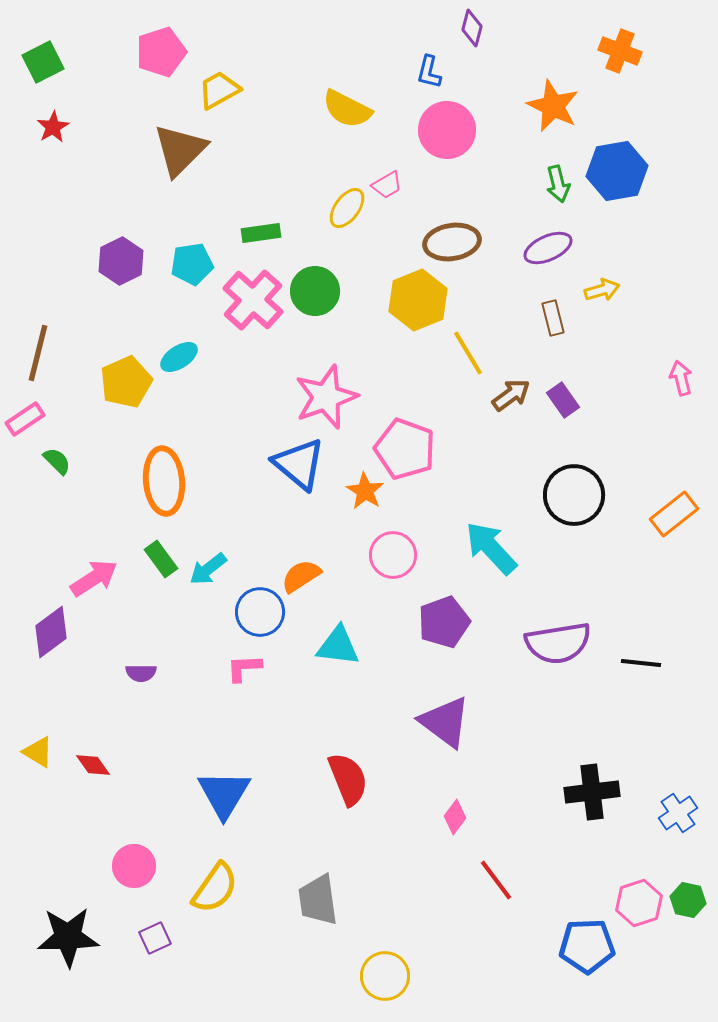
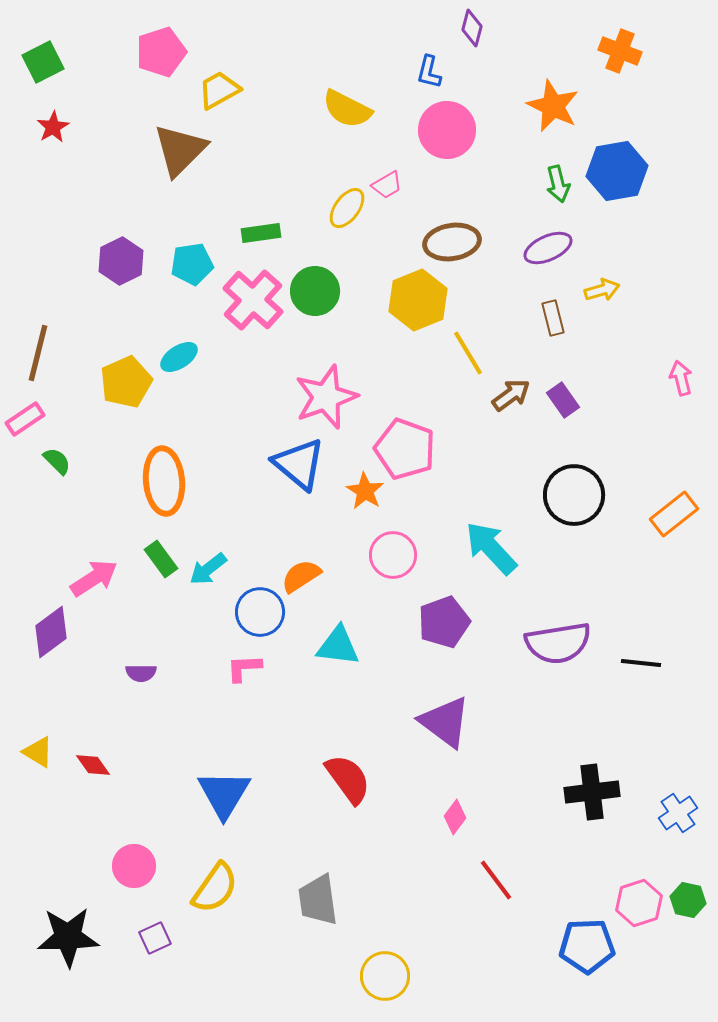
red semicircle at (348, 779): rotated 14 degrees counterclockwise
